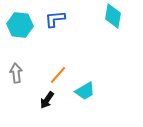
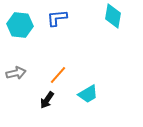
blue L-shape: moved 2 px right, 1 px up
gray arrow: rotated 84 degrees clockwise
cyan trapezoid: moved 3 px right, 3 px down
